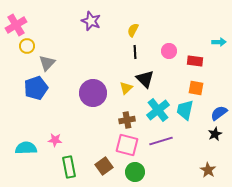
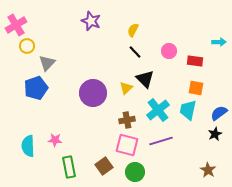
black line: rotated 40 degrees counterclockwise
cyan trapezoid: moved 3 px right
cyan semicircle: moved 2 px right, 2 px up; rotated 90 degrees counterclockwise
